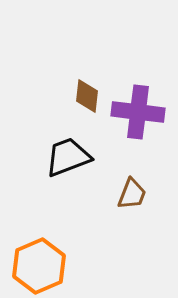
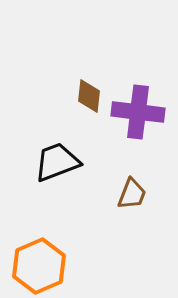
brown diamond: moved 2 px right
black trapezoid: moved 11 px left, 5 px down
